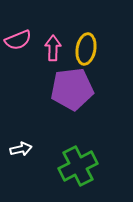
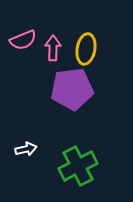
pink semicircle: moved 5 px right
white arrow: moved 5 px right
